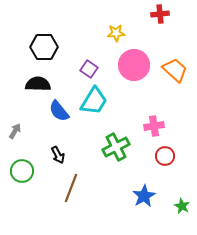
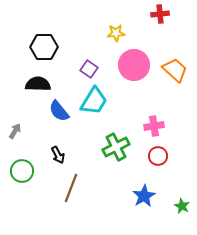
red circle: moved 7 px left
